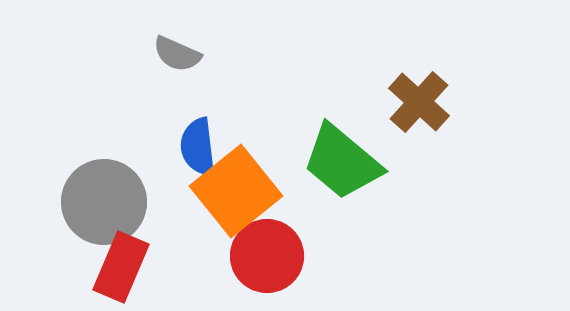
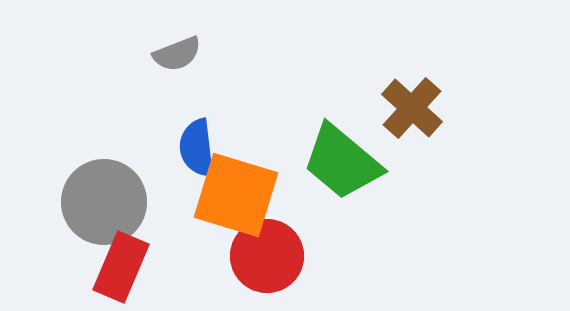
gray semicircle: rotated 45 degrees counterclockwise
brown cross: moved 7 px left, 6 px down
blue semicircle: moved 1 px left, 1 px down
orange square: moved 4 px down; rotated 34 degrees counterclockwise
